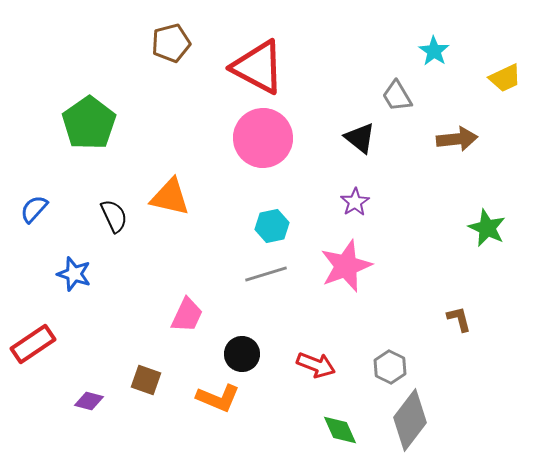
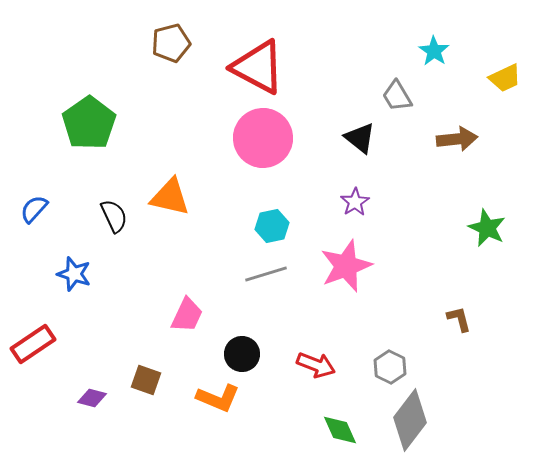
purple diamond: moved 3 px right, 3 px up
